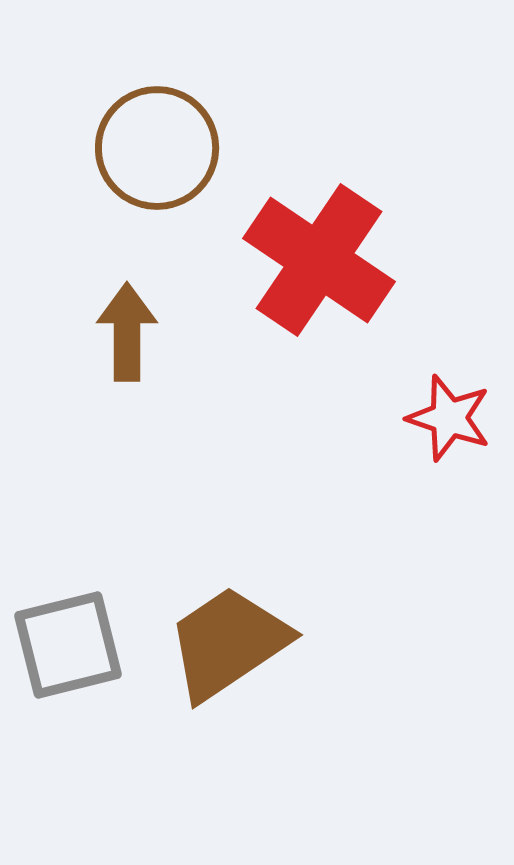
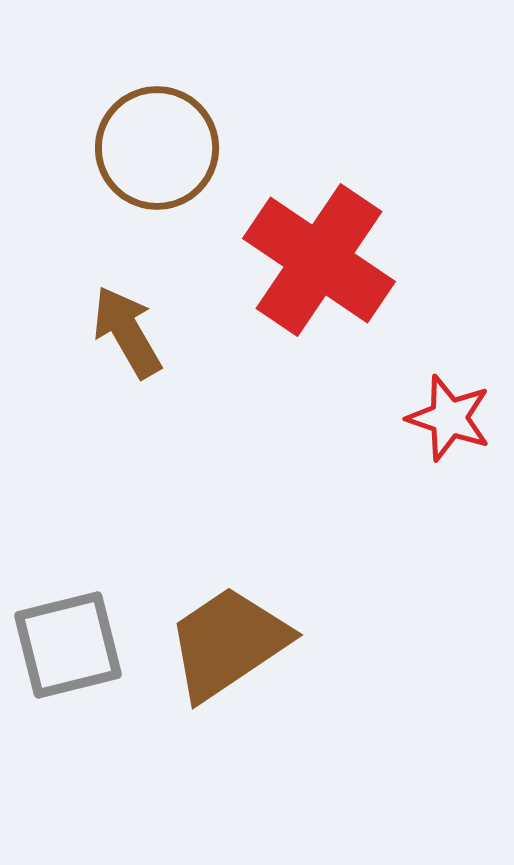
brown arrow: rotated 30 degrees counterclockwise
